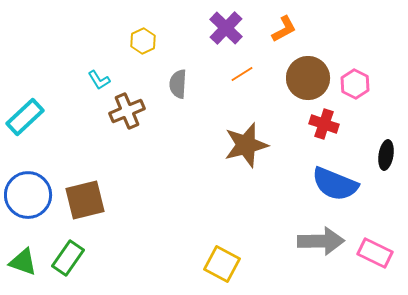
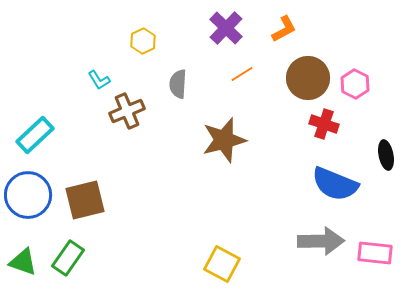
cyan rectangle: moved 10 px right, 18 px down
brown star: moved 22 px left, 5 px up
black ellipse: rotated 20 degrees counterclockwise
pink rectangle: rotated 20 degrees counterclockwise
